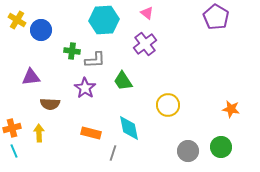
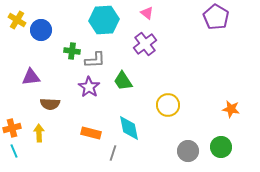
purple star: moved 4 px right, 1 px up
